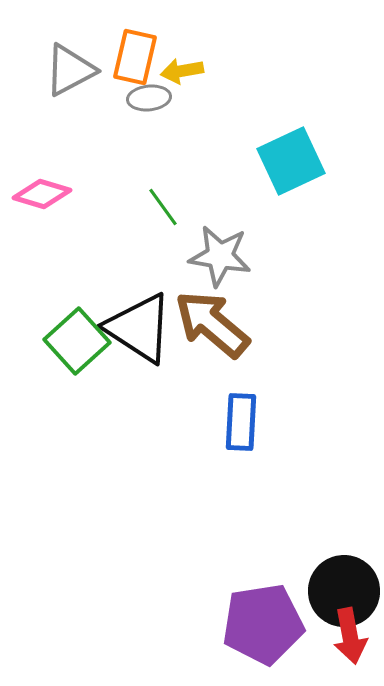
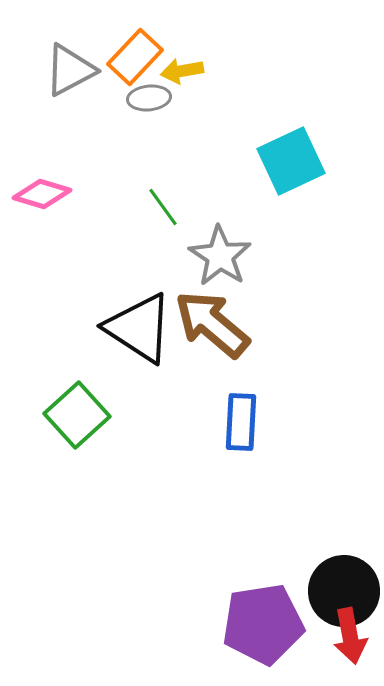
orange rectangle: rotated 30 degrees clockwise
gray star: rotated 24 degrees clockwise
green square: moved 74 px down
